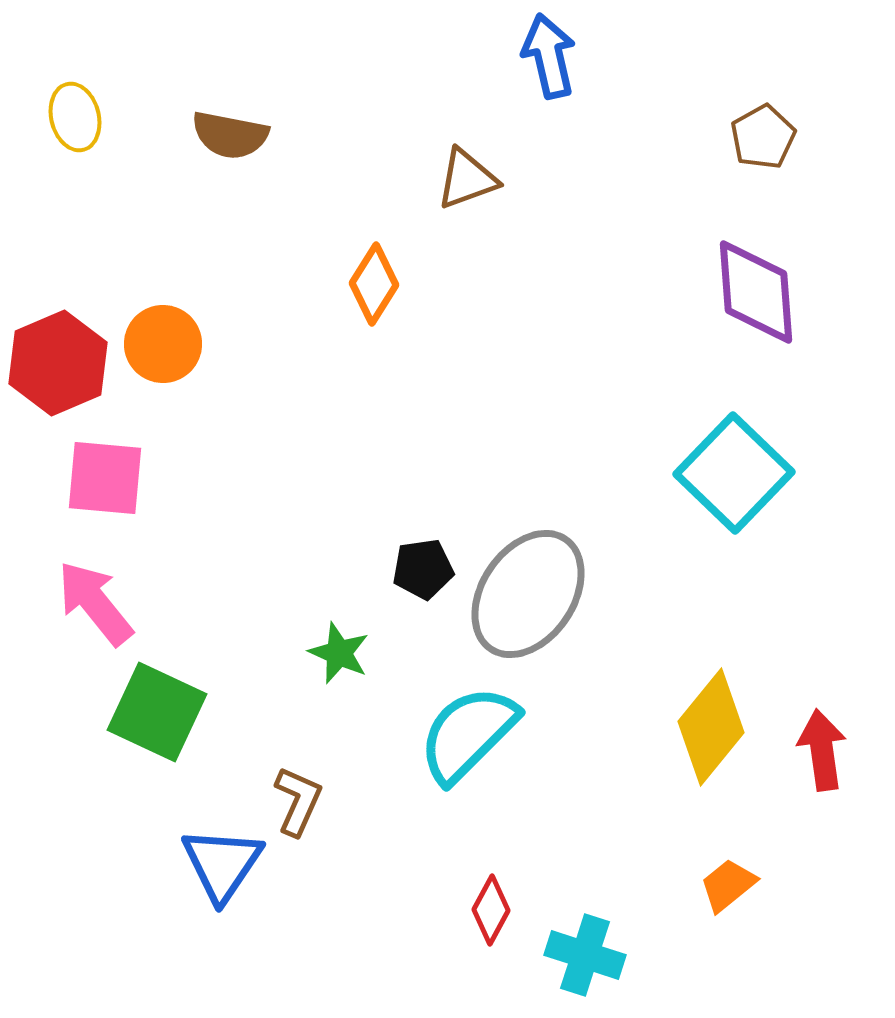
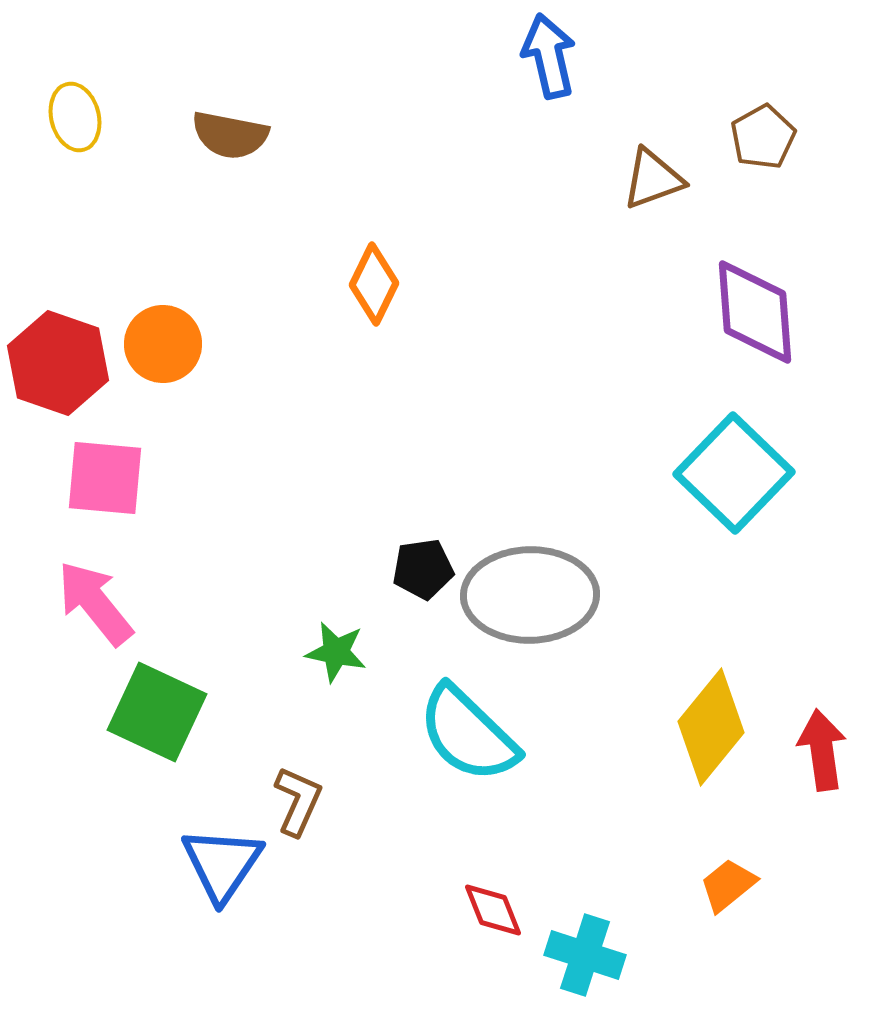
brown triangle: moved 186 px right
orange diamond: rotated 6 degrees counterclockwise
purple diamond: moved 1 px left, 20 px down
red hexagon: rotated 18 degrees counterclockwise
gray ellipse: moved 2 px right, 1 px down; rotated 55 degrees clockwise
green star: moved 3 px left, 1 px up; rotated 12 degrees counterclockwise
cyan semicircle: rotated 91 degrees counterclockwise
red diamond: moved 2 px right; rotated 50 degrees counterclockwise
